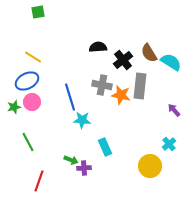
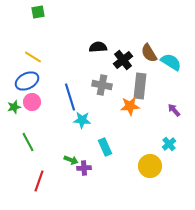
orange star: moved 9 px right, 11 px down; rotated 18 degrees counterclockwise
